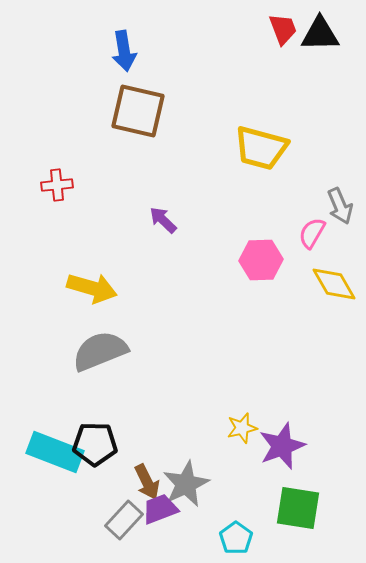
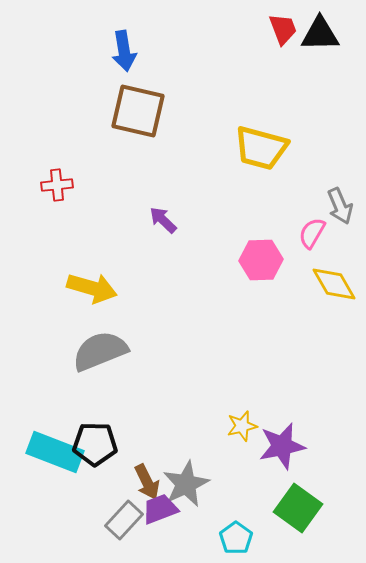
yellow star: moved 2 px up
purple star: rotated 9 degrees clockwise
green square: rotated 27 degrees clockwise
